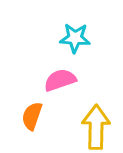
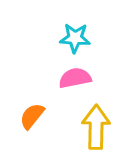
pink semicircle: moved 15 px right, 2 px up; rotated 8 degrees clockwise
orange semicircle: rotated 20 degrees clockwise
